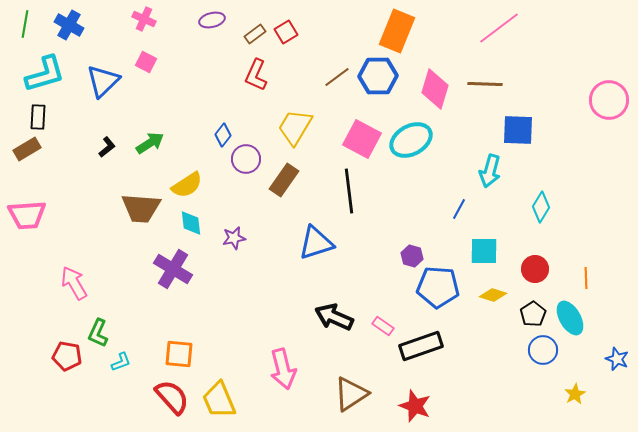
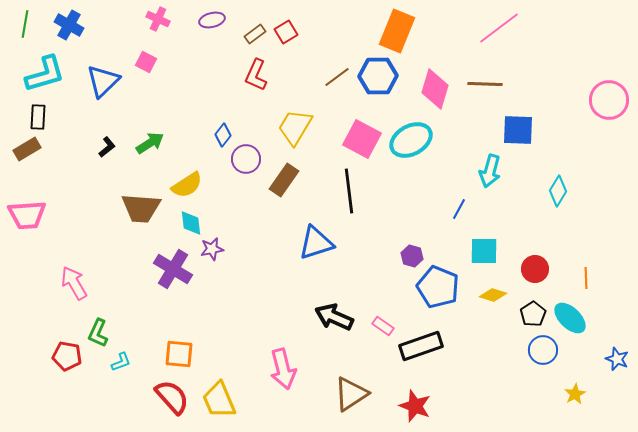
pink cross at (144, 19): moved 14 px right
cyan diamond at (541, 207): moved 17 px right, 16 px up
purple star at (234, 238): moved 22 px left, 11 px down
blue pentagon at (438, 287): rotated 18 degrees clockwise
cyan ellipse at (570, 318): rotated 16 degrees counterclockwise
